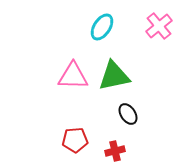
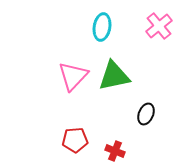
cyan ellipse: rotated 24 degrees counterclockwise
pink triangle: rotated 48 degrees counterclockwise
black ellipse: moved 18 px right; rotated 55 degrees clockwise
red cross: rotated 36 degrees clockwise
